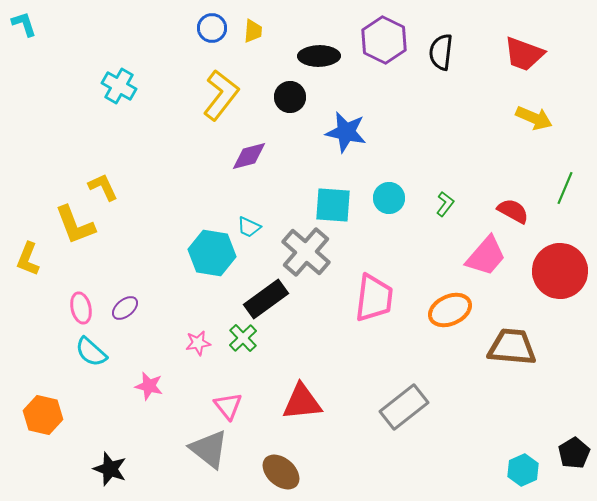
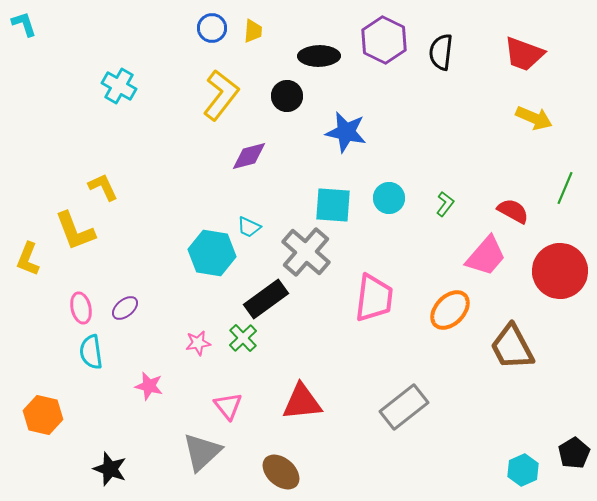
black circle at (290, 97): moved 3 px left, 1 px up
yellow L-shape at (75, 225): moved 6 px down
orange ellipse at (450, 310): rotated 21 degrees counterclockwise
brown trapezoid at (512, 347): rotated 123 degrees counterclockwise
cyan semicircle at (91, 352): rotated 40 degrees clockwise
gray triangle at (209, 449): moved 7 px left, 3 px down; rotated 39 degrees clockwise
